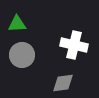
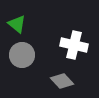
green triangle: rotated 42 degrees clockwise
gray diamond: moved 1 px left, 2 px up; rotated 55 degrees clockwise
